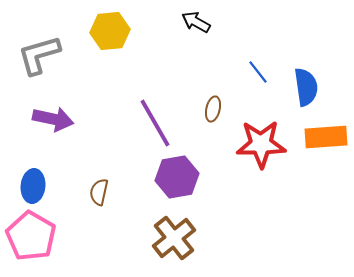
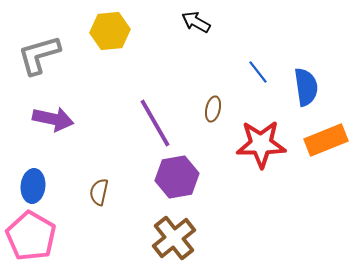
orange rectangle: moved 3 px down; rotated 18 degrees counterclockwise
